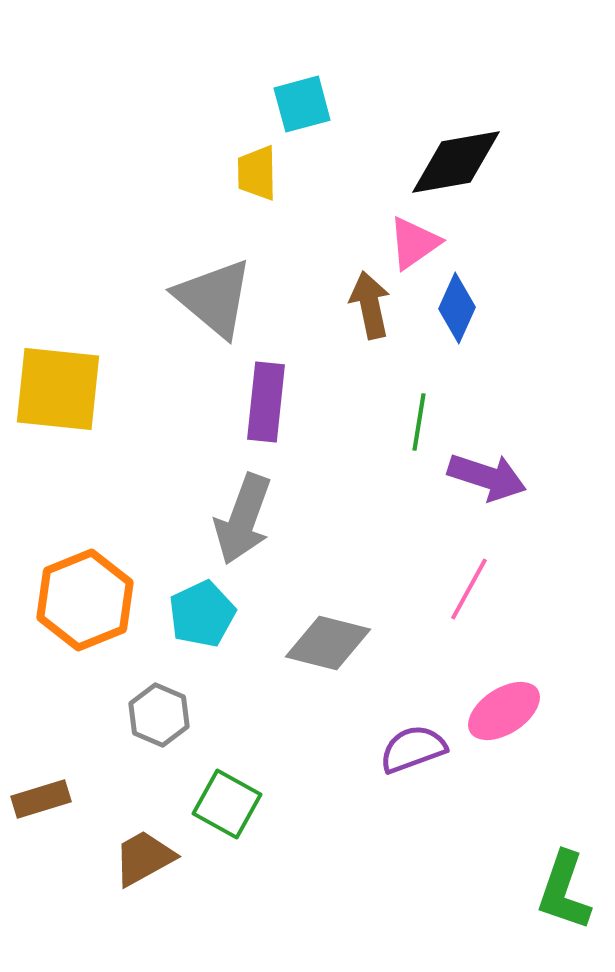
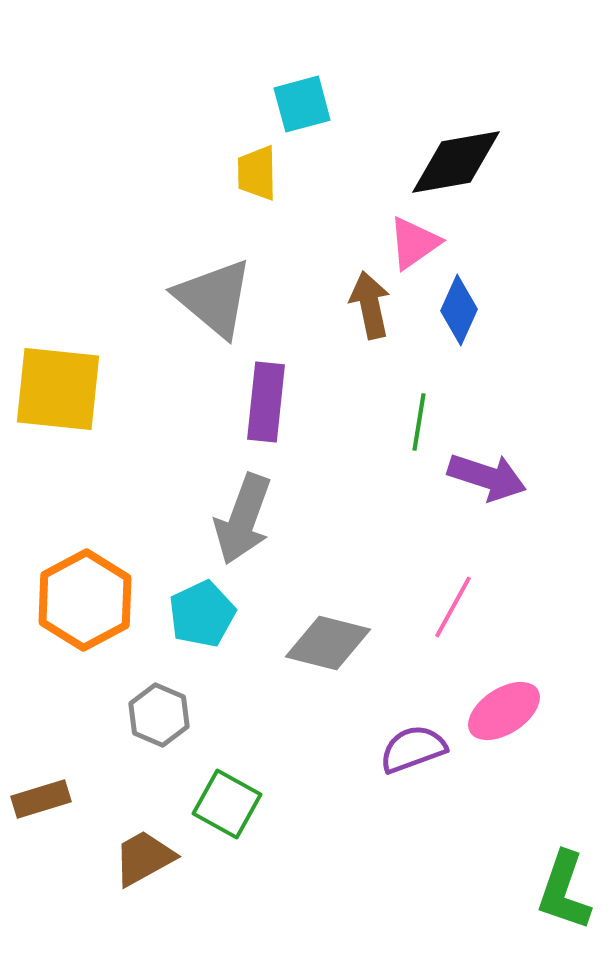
blue diamond: moved 2 px right, 2 px down
pink line: moved 16 px left, 18 px down
orange hexagon: rotated 6 degrees counterclockwise
